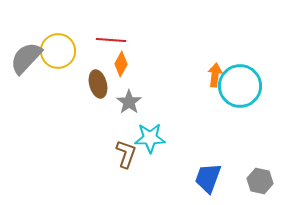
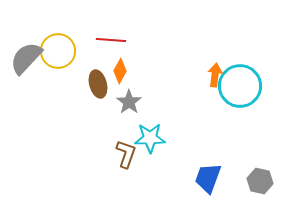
orange diamond: moved 1 px left, 7 px down
